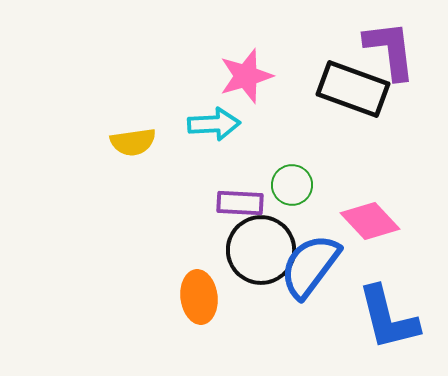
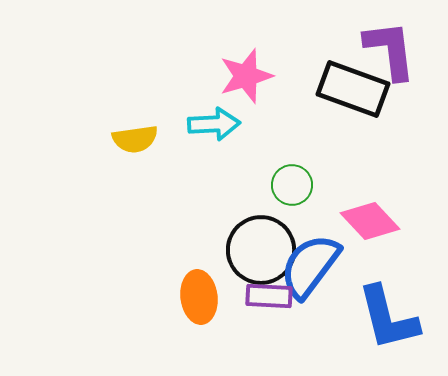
yellow semicircle: moved 2 px right, 3 px up
purple rectangle: moved 29 px right, 93 px down
